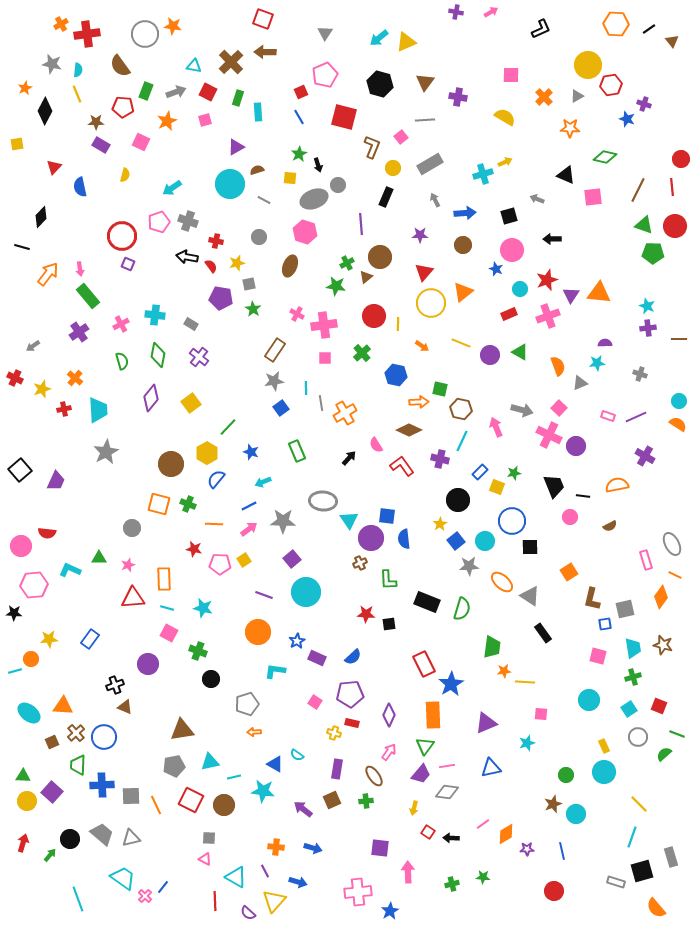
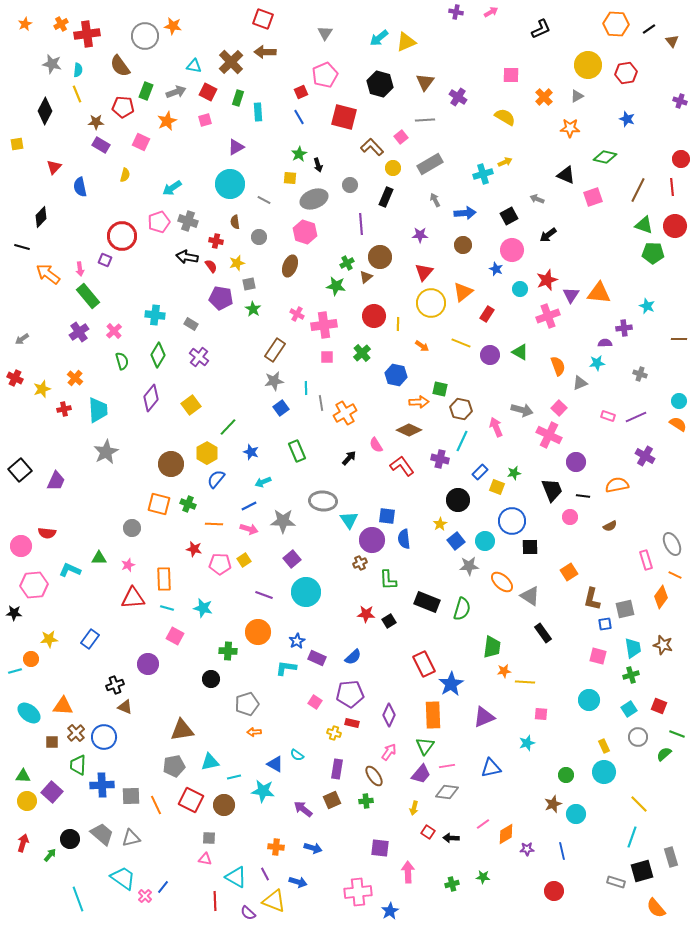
gray circle at (145, 34): moved 2 px down
red hexagon at (611, 85): moved 15 px right, 12 px up
orange star at (25, 88): moved 64 px up
purple cross at (458, 97): rotated 24 degrees clockwise
purple cross at (644, 104): moved 36 px right, 3 px up
brown L-shape at (372, 147): rotated 65 degrees counterclockwise
brown semicircle at (257, 170): moved 22 px left, 52 px down; rotated 80 degrees counterclockwise
gray circle at (338, 185): moved 12 px right
pink square at (593, 197): rotated 12 degrees counterclockwise
black square at (509, 216): rotated 12 degrees counterclockwise
black arrow at (552, 239): moved 4 px left, 4 px up; rotated 36 degrees counterclockwise
purple square at (128, 264): moved 23 px left, 4 px up
orange arrow at (48, 274): rotated 90 degrees counterclockwise
red rectangle at (509, 314): moved 22 px left; rotated 35 degrees counterclockwise
pink cross at (121, 324): moved 7 px left, 7 px down; rotated 14 degrees counterclockwise
purple cross at (648, 328): moved 24 px left
gray arrow at (33, 346): moved 11 px left, 7 px up
green diamond at (158, 355): rotated 20 degrees clockwise
pink square at (325, 358): moved 2 px right, 1 px up
yellow square at (191, 403): moved 2 px down
purple circle at (576, 446): moved 16 px down
black trapezoid at (554, 486): moved 2 px left, 4 px down
pink arrow at (249, 529): rotated 54 degrees clockwise
purple circle at (371, 538): moved 1 px right, 2 px down
black square at (389, 624): moved 3 px up; rotated 24 degrees counterclockwise
pink square at (169, 633): moved 6 px right, 3 px down
green cross at (198, 651): moved 30 px right; rotated 18 degrees counterclockwise
cyan L-shape at (275, 671): moved 11 px right, 3 px up
green cross at (633, 677): moved 2 px left, 2 px up
purple triangle at (486, 723): moved 2 px left, 6 px up
brown square at (52, 742): rotated 24 degrees clockwise
pink triangle at (205, 859): rotated 16 degrees counterclockwise
purple line at (265, 871): moved 3 px down
yellow triangle at (274, 901): rotated 50 degrees counterclockwise
